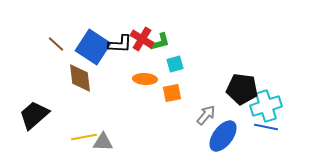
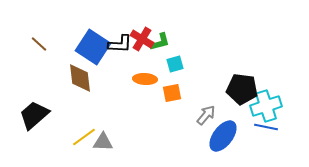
brown line: moved 17 px left
yellow line: rotated 25 degrees counterclockwise
